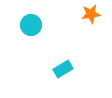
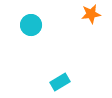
cyan rectangle: moved 3 px left, 13 px down
